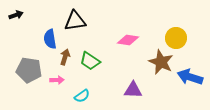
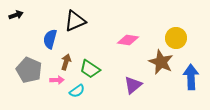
black triangle: rotated 15 degrees counterclockwise
blue semicircle: rotated 24 degrees clockwise
brown arrow: moved 1 px right, 5 px down
green trapezoid: moved 8 px down
gray pentagon: rotated 15 degrees clockwise
blue arrow: moved 1 px right; rotated 70 degrees clockwise
purple triangle: moved 5 px up; rotated 42 degrees counterclockwise
cyan semicircle: moved 5 px left, 5 px up
